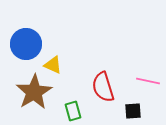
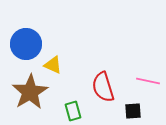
brown star: moved 4 px left
